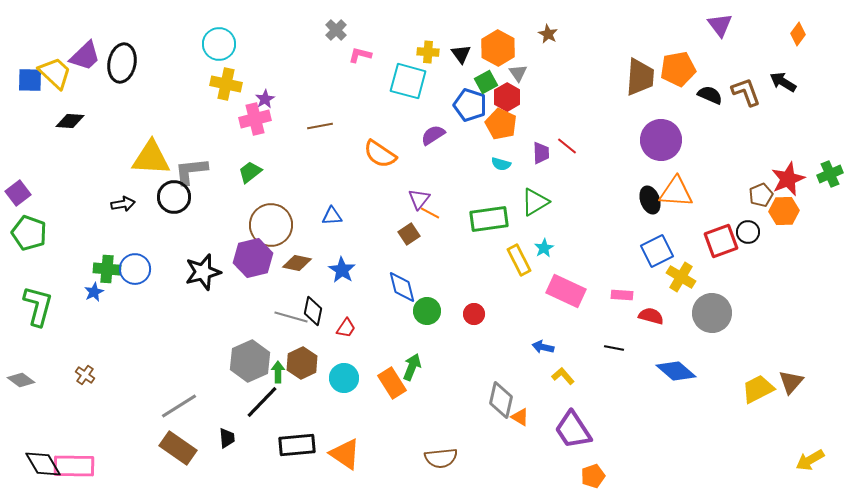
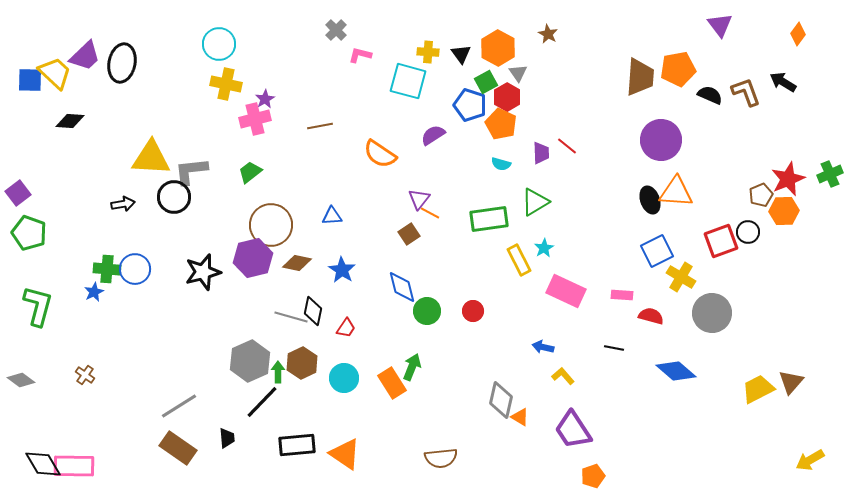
red circle at (474, 314): moved 1 px left, 3 px up
